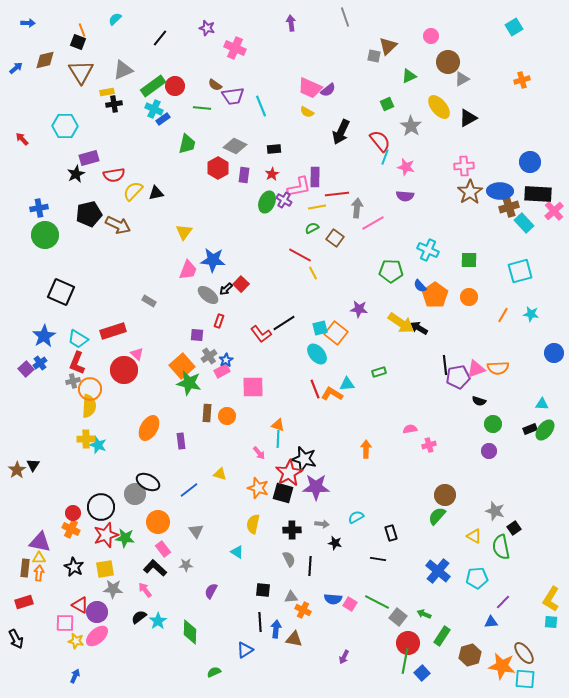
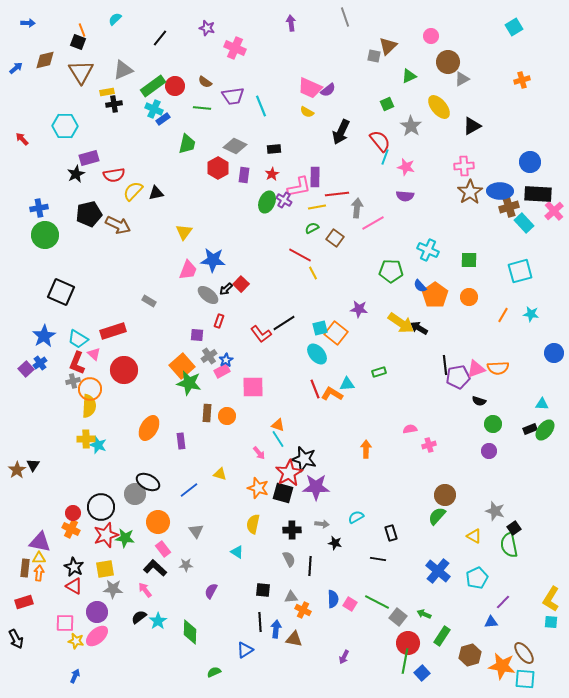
brown semicircle at (215, 85): moved 10 px left, 3 px up
black triangle at (468, 118): moved 4 px right, 8 px down
pink triangle at (137, 354): moved 43 px left
cyan line at (278, 439): rotated 36 degrees counterclockwise
green semicircle at (501, 547): moved 8 px right, 2 px up
cyan pentagon at (477, 578): rotated 20 degrees counterclockwise
blue semicircle at (333, 599): rotated 96 degrees counterclockwise
red triangle at (80, 605): moved 6 px left, 19 px up
